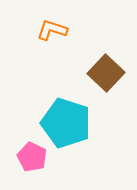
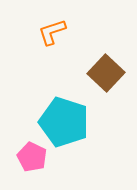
orange L-shape: moved 2 px down; rotated 36 degrees counterclockwise
cyan pentagon: moved 2 px left, 1 px up
